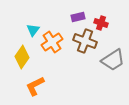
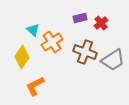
purple rectangle: moved 2 px right, 1 px down
red cross: rotated 32 degrees clockwise
cyan triangle: rotated 24 degrees counterclockwise
brown cross: moved 11 px down
